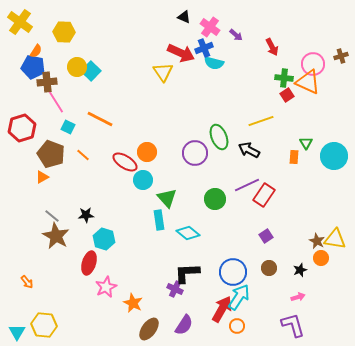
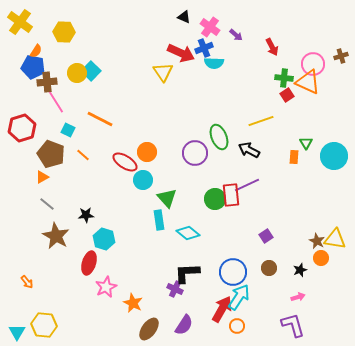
cyan semicircle at (214, 63): rotated 12 degrees counterclockwise
yellow circle at (77, 67): moved 6 px down
cyan square at (68, 127): moved 3 px down
red rectangle at (264, 195): moved 33 px left; rotated 40 degrees counterclockwise
gray line at (52, 216): moved 5 px left, 12 px up
